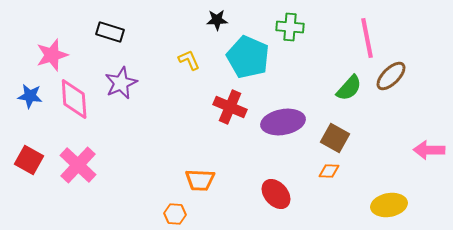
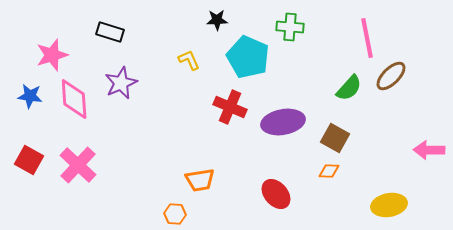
orange trapezoid: rotated 12 degrees counterclockwise
